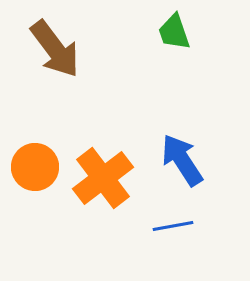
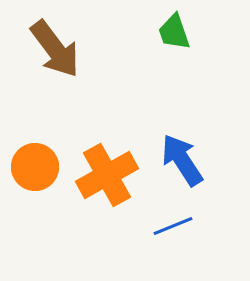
orange cross: moved 4 px right, 3 px up; rotated 8 degrees clockwise
blue line: rotated 12 degrees counterclockwise
